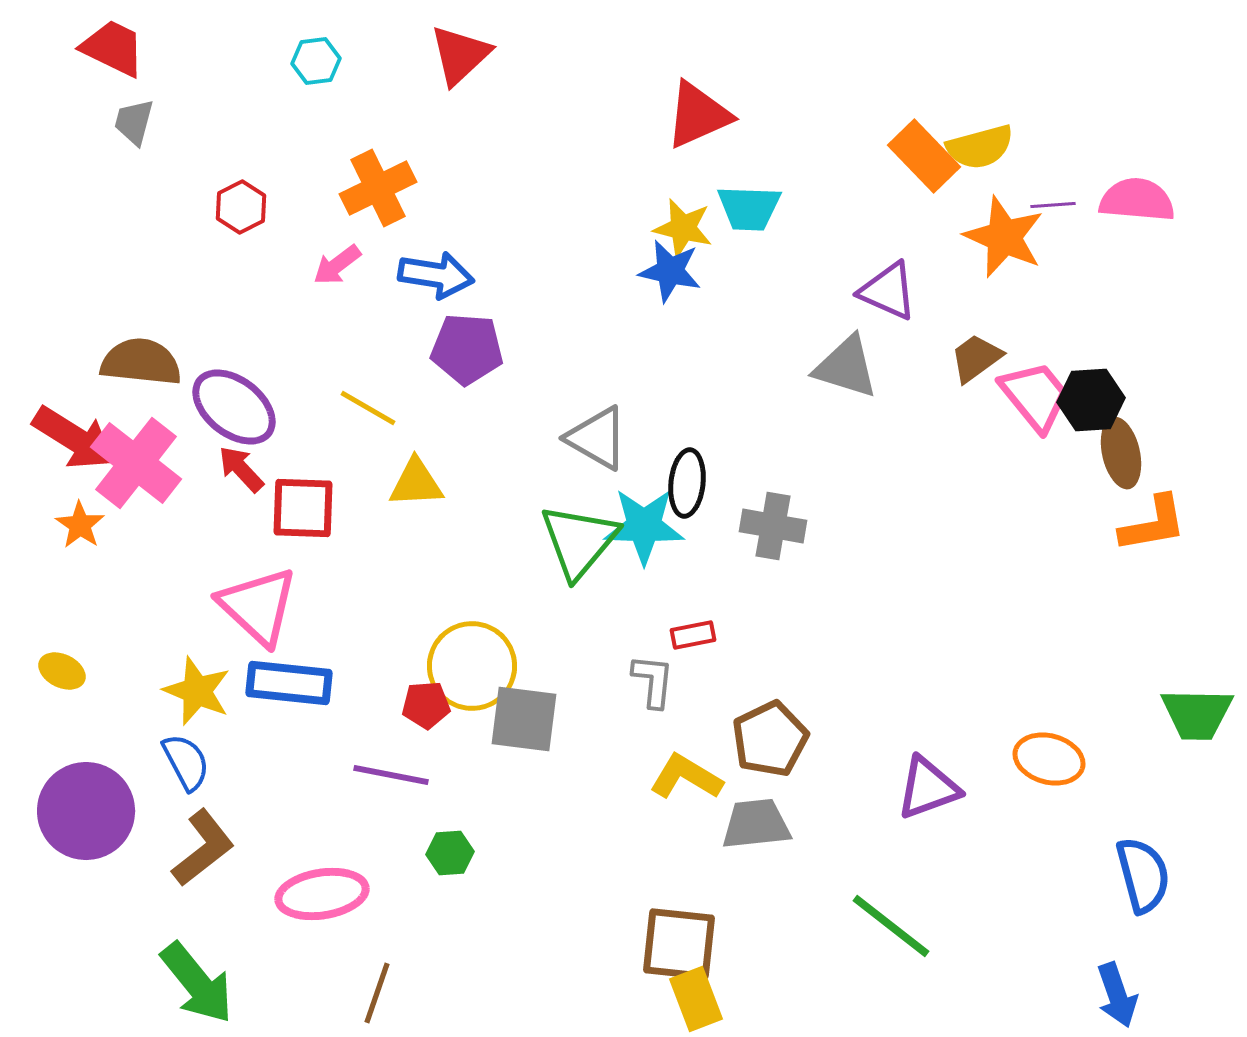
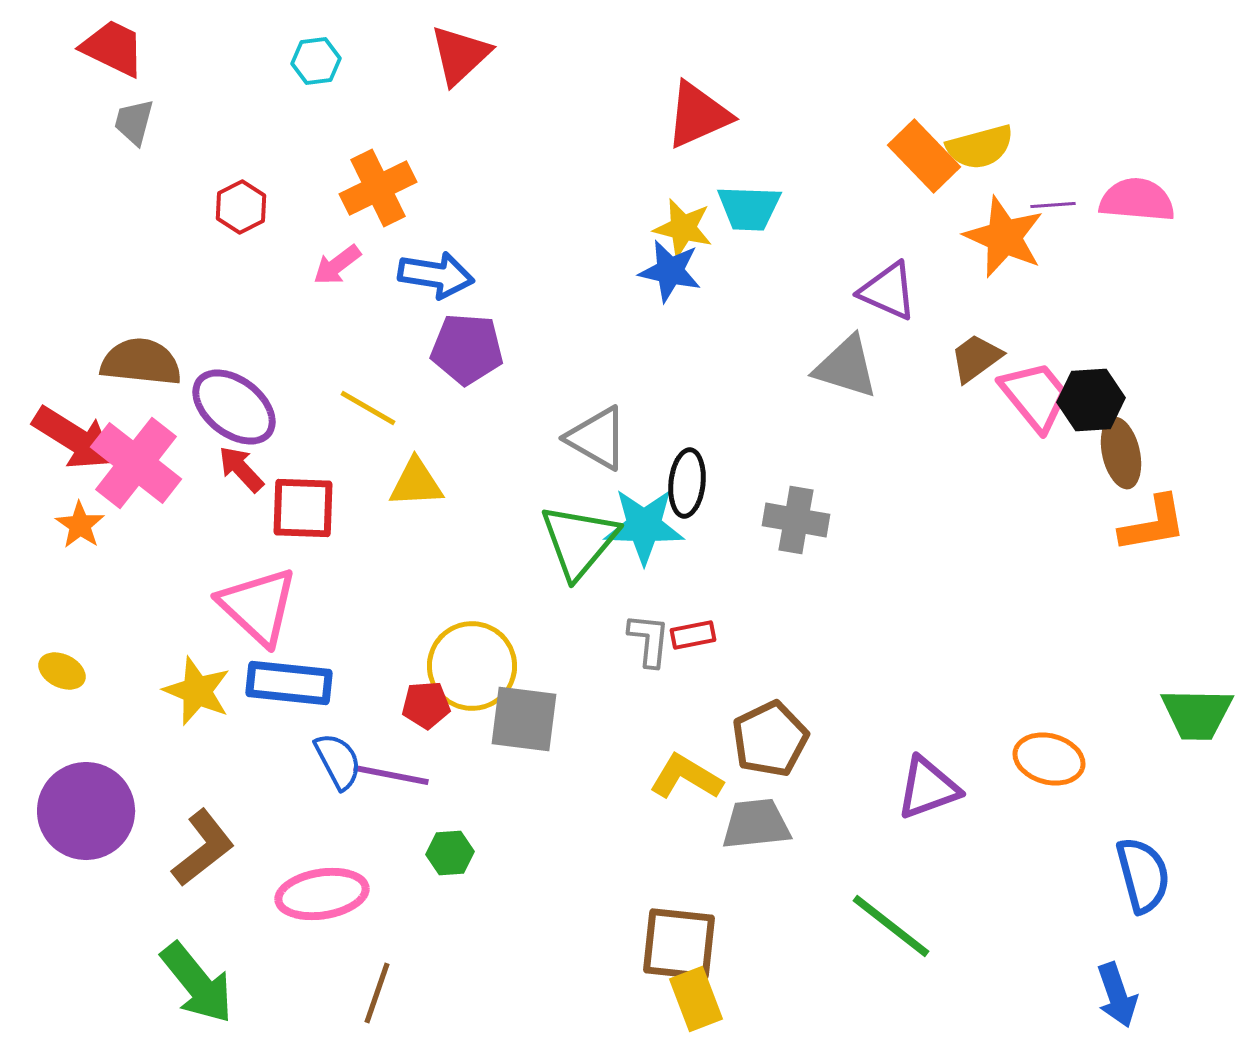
gray cross at (773, 526): moved 23 px right, 6 px up
gray L-shape at (653, 681): moved 4 px left, 41 px up
blue semicircle at (186, 762): moved 152 px right, 1 px up
